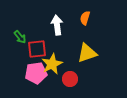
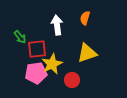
red circle: moved 2 px right, 1 px down
